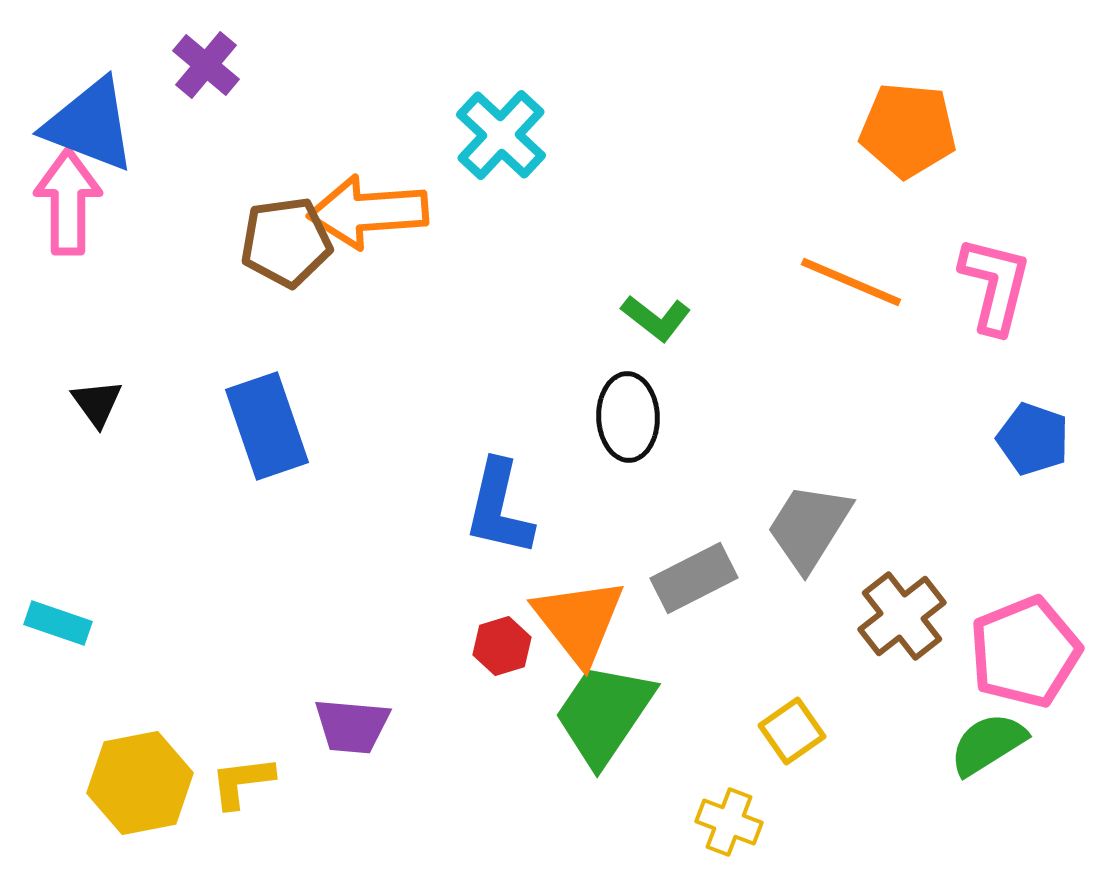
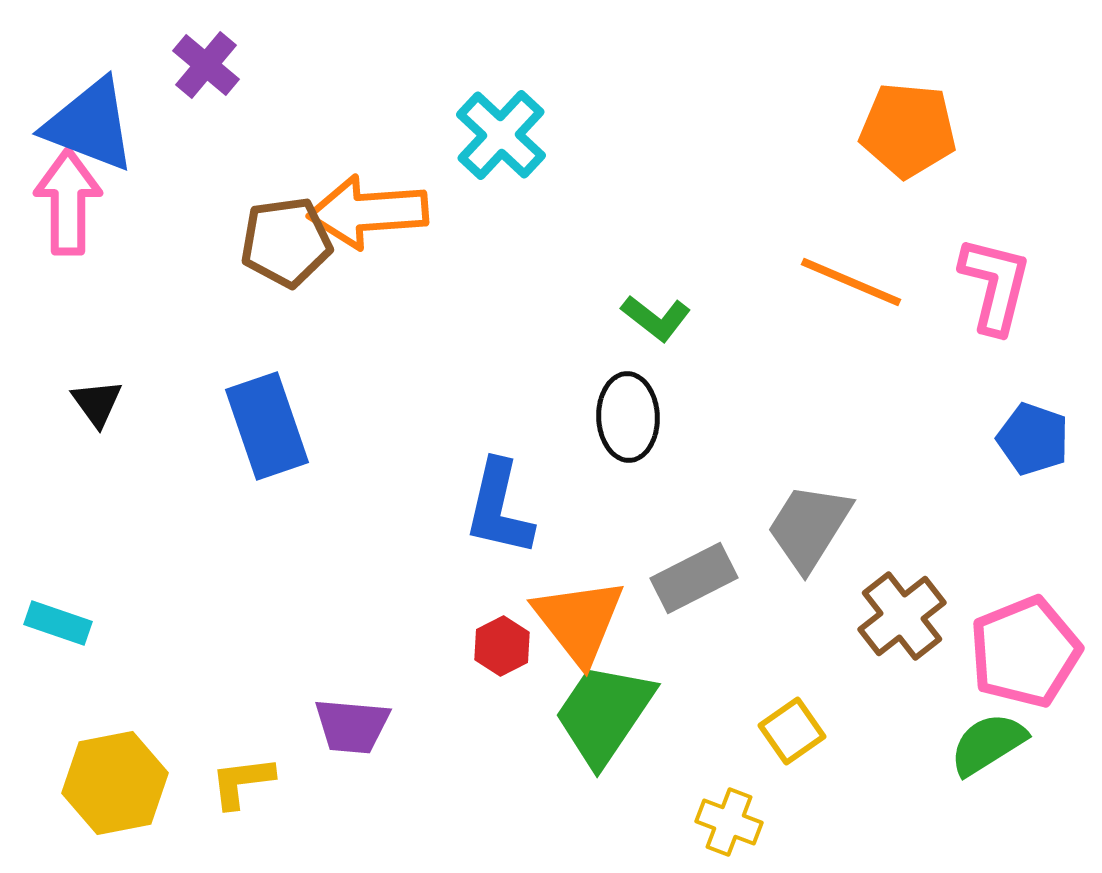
red hexagon: rotated 10 degrees counterclockwise
yellow hexagon: moved 25 px left
